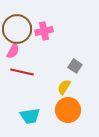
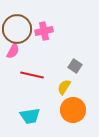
red line: moved 10 px right, 3 px down
orange circle: moved 5 px right
